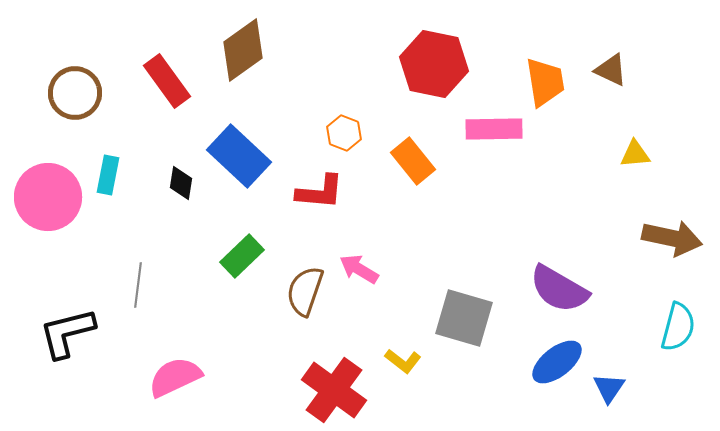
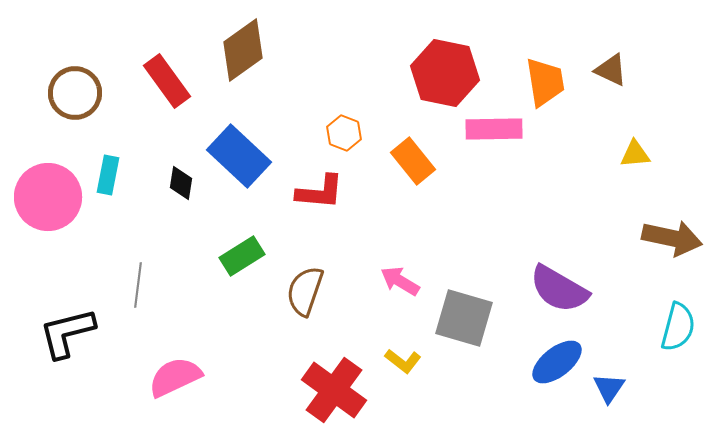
red hexagon: moved 11 px right, 9 px down
green rectangle: rotated 12 degrees clockwise
pink arrow: moved 41 px right, 12 px down
